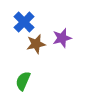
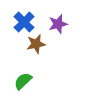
purple star: moved 4 px left, 14 px up
green semicircle: rotated 24 degrees clockwise
